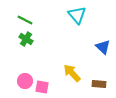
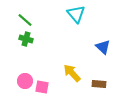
cyan triangle: moved 1 px left, 1 px up
green line: rotated 14 degrees clockwise
green cross: rotated 16 degrees counterclockwise
